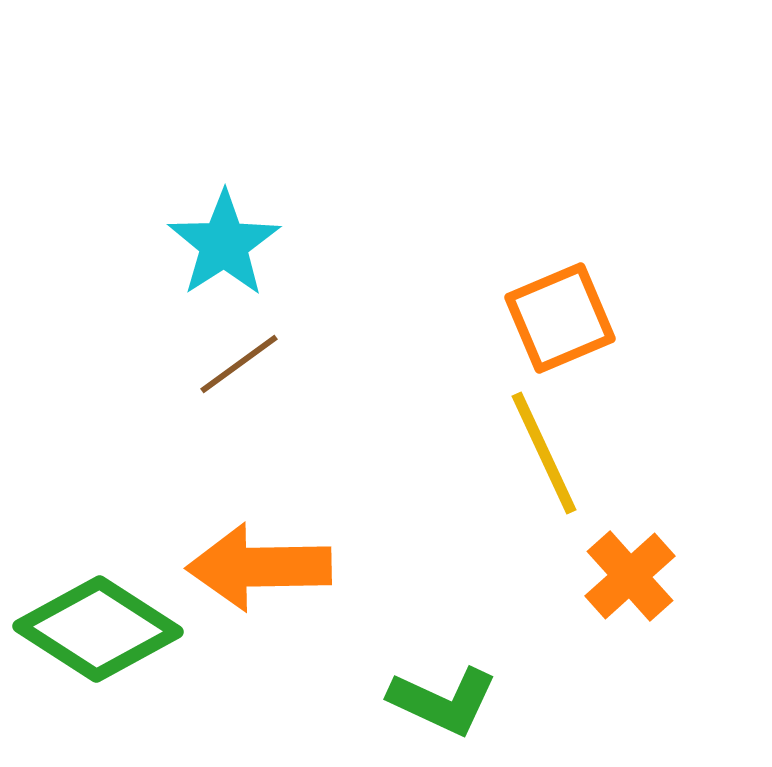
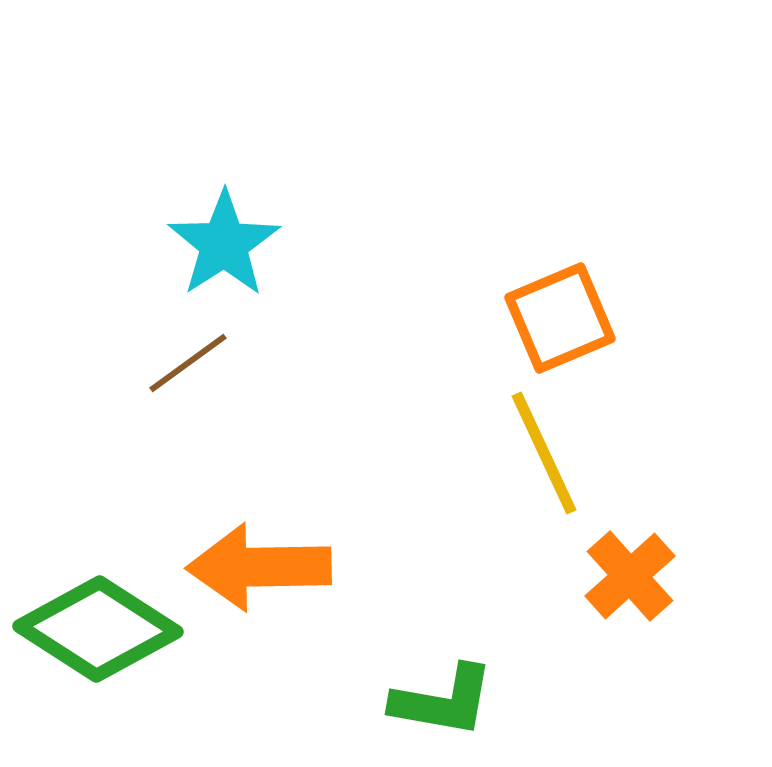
brown line: moved 51 px left, 1 px up
green L-shape: rotated 15 degrees counterclockwise
